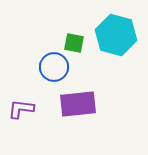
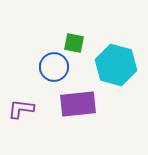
cyan hexagon: moved 30 px down
